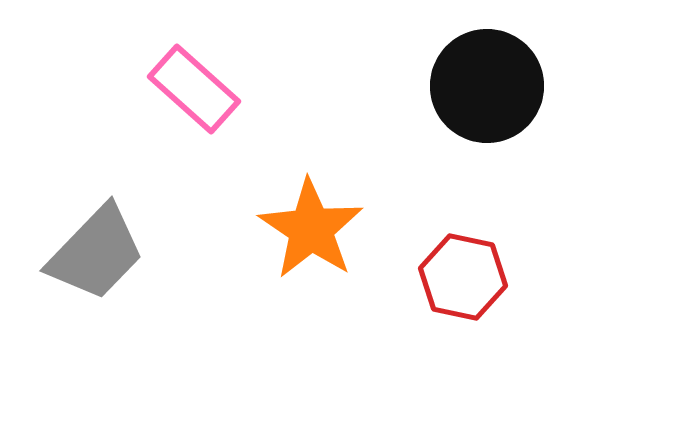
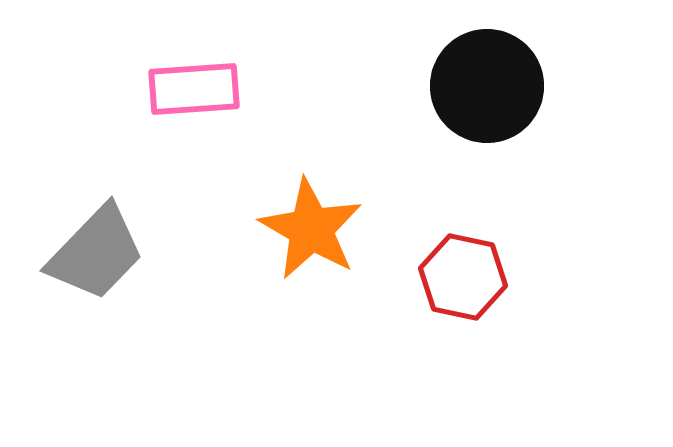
pink rectangle: rotated 46 degrees counterclockwise
orange star: rotated 4 degrees counterclockwise
